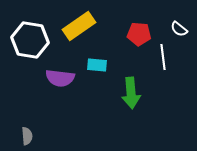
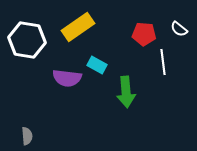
yellow rectangle: moved 1 px left, 1 px down
red pentagon: moved 5 px right
white hexagon: moved 3 px left
white line: moved 5 px down
cyan rectangle: rotated 24 degrees clockwise
purple semicircle: moved 7 px right
green arrow: moved 5 px left, 1 px up
